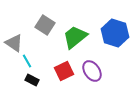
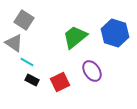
gray square: moved 21 px left, 5 px up
cyan line: moved 1 px down; rotated 32 degrees counterclockwise
red square: moved 4 px left, 11 px down
